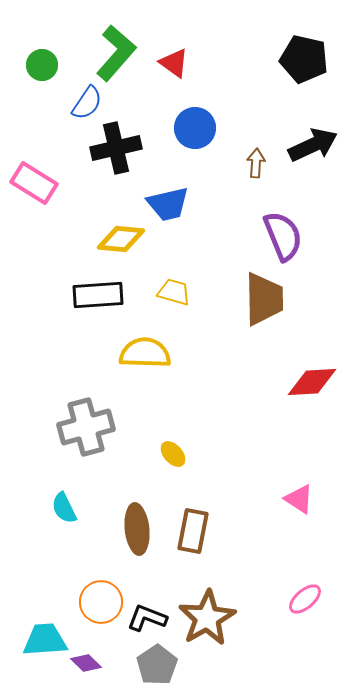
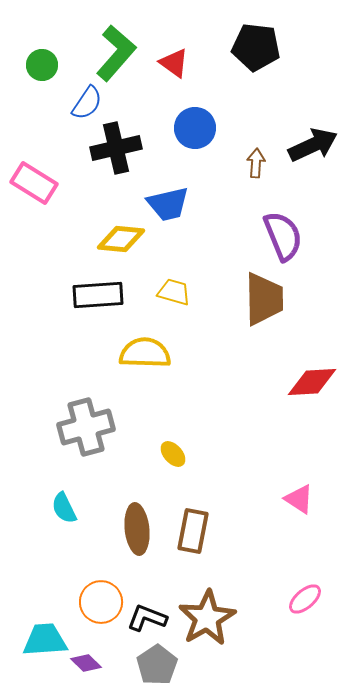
black pentagon: moved 48 px left, 12 px up; rotated 6 degrees counterclockwise
